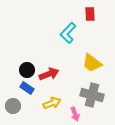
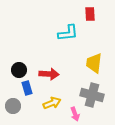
cyan L-shape: rotated 140 degrees counterclockwise
yellow trapezoid: moved 2 px right; rotated 60 degrees clockwise
black circle: moved 8 px left
red arrow: rotated 24 degrees clockwise
blue rectangle: rotated 40 degrees clockwise
